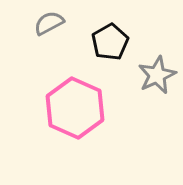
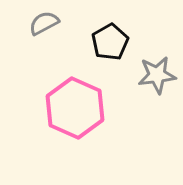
gray semicircle: moved 5 px left
gray star: rotated 18 degrees clockwise
